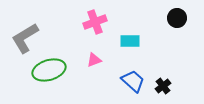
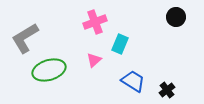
black circle: moved 1 px left, 1 px up
cyan rectangle: moved 10 px left, 3 px down; rotated 66 degrees counterclockwise
pink triangle: rotated 21 degrees counterclockwise
blue trapezoid: rotated 10 degrees counterclockwise
black cross: moved 4 px right, 4 px down
